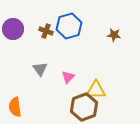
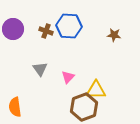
blue hexagon: rotated 20 degrees clockwise
